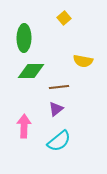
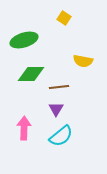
yellow square: rotated 16 degrees counterclockwise
green ellipse: moved 2 px down; rotated 72 degrees clockwise
green diamond: moved 3 px down
purple triangle: rotated 21 degrees counterclockwise
pink arrow: moved 2 px down
cyan semicircle: moved 2 px right, 5 px up
